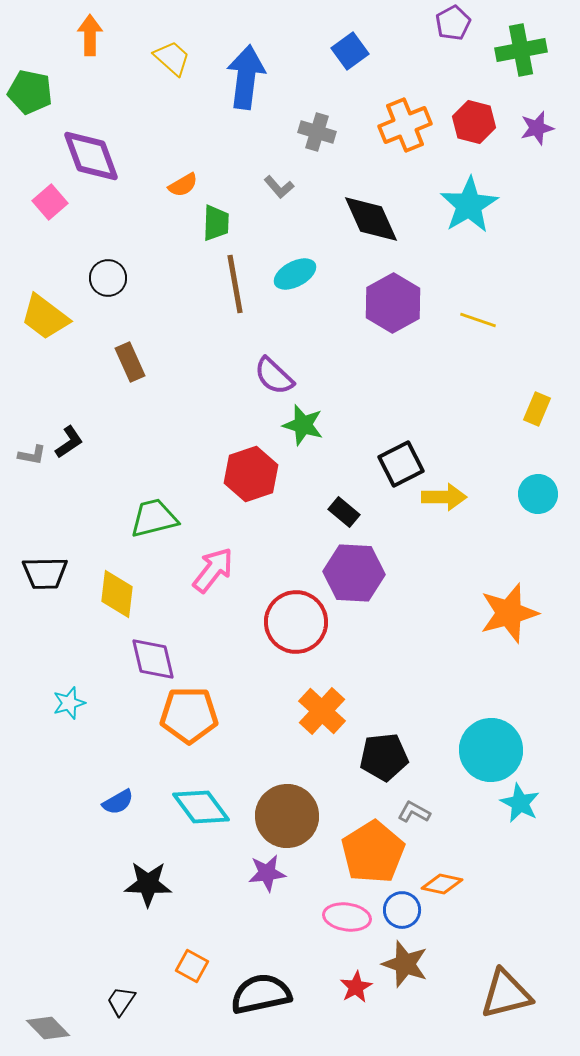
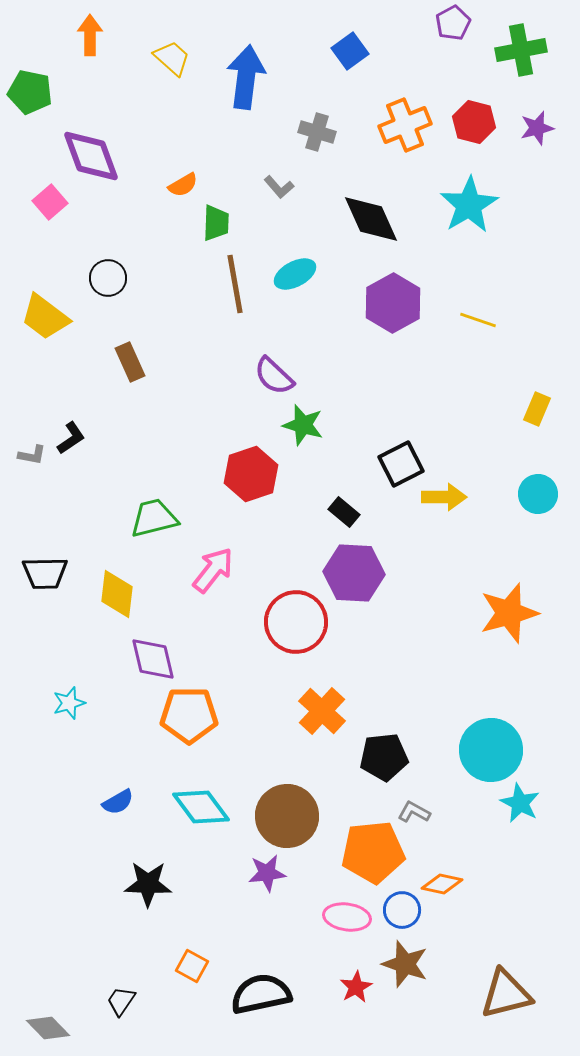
black L-shape at (69, 442): moved 2 px right, 4 px up
orange pentagon at (373, 852): rotated 26 degrees clockwise
